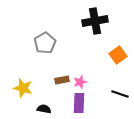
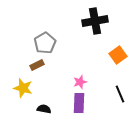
brown rectangle: moved 25 px left, 15 px up; rotated 16 degrees counterclockwise
black line: rotated 48 degrees clockwise
